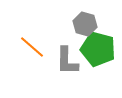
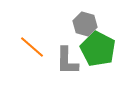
green pentagon: rotated 12 degrees clockwise
